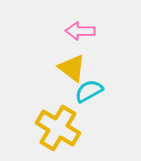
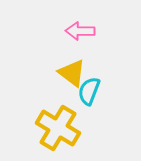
yellow triangle: moved 5 px down
cyan semicircle: rotated 40 degrees counterclockwise
